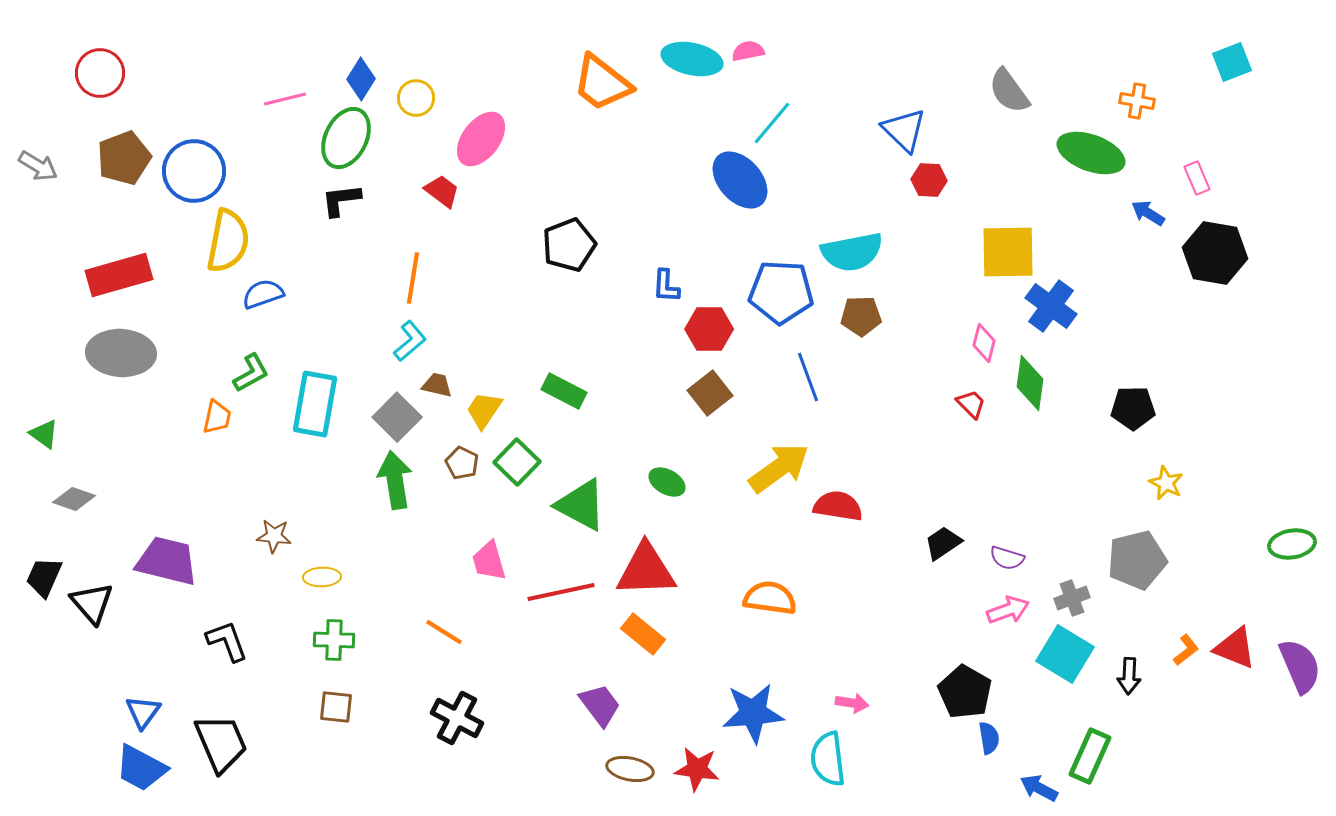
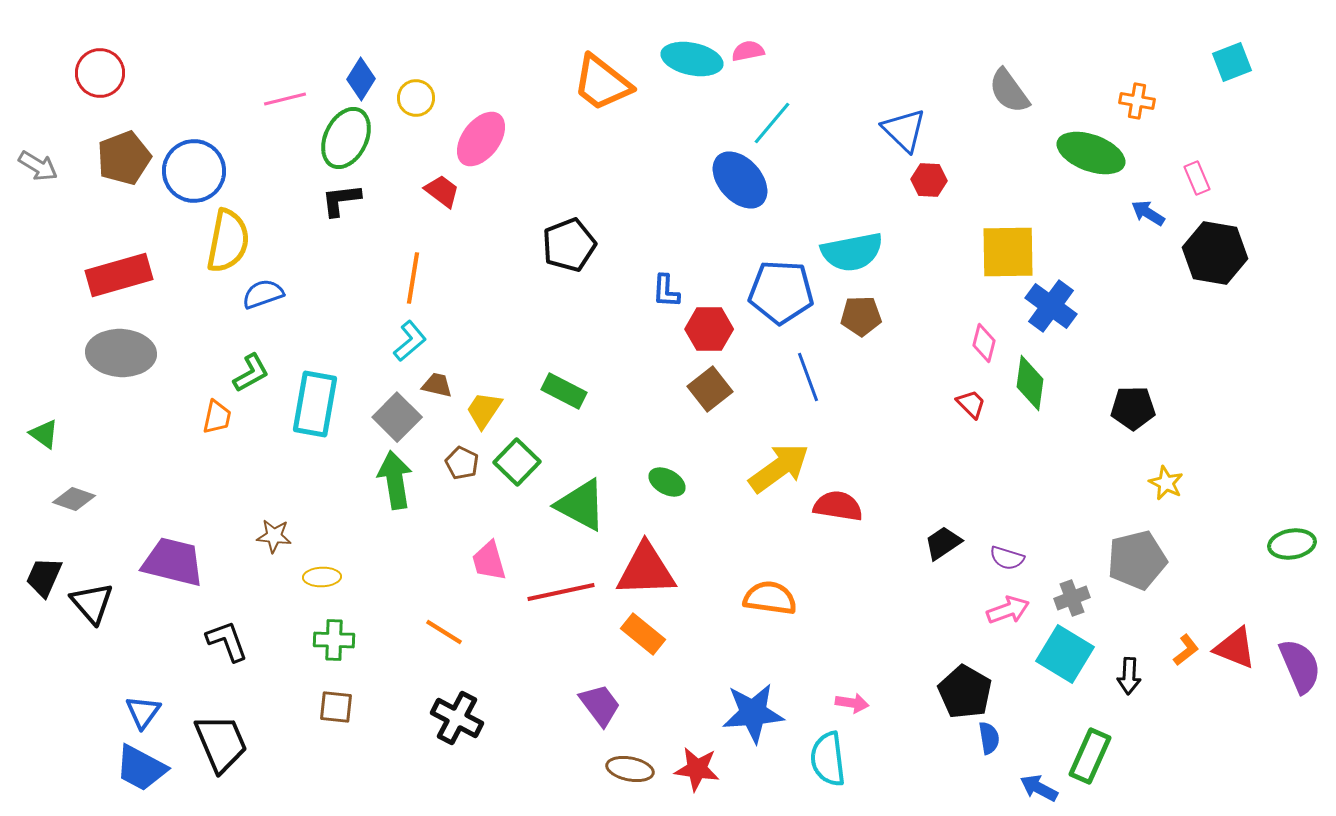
blue L-shape at (666, 286): moved 5 px down
brown square at (710, 393): moved 4 px up
purple trapezoid at (167, 561): moved 6 px right, 1 px down
